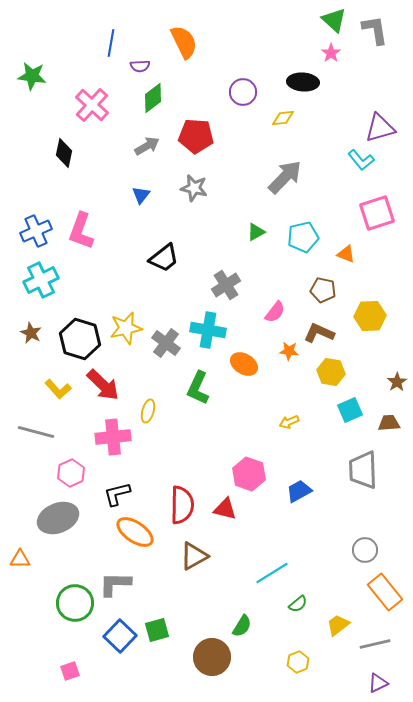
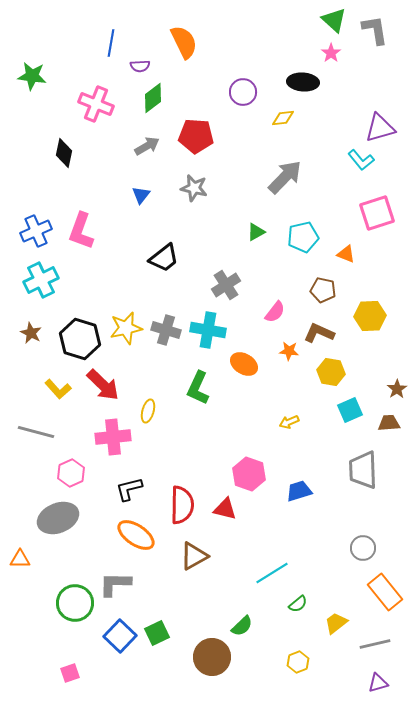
pink cross at (92, 105): moved 4 px right, 1 px up; rotated 20 degrees counterclockwise
gray cross at (166, 343): moved 13 px up; rotated 20 degrees counterclockwise
brown star at (397, 382): moved 7 px down
blue trapezoid at (299, 491): rotated 12 degrees clockwise
black L-shape at (117, 494): moved 12 px right, 5 px up
orange ellipse at (135, 532): moved 1 px right, 3 px down
gray circle at (365, 550): moved 2 px left, 2 px up
yellow trapezoid at (338, 625): moved 2 px left, 2 px up
green semicircle at (242, 626): rotated 15 degrees clockwise
green square at (157, 630): moved 3 px down; rotated 10 degrees counterclockwise
pink square at (70, 671): moved 2 px down
purple triangle at (378, 683): rotated 10 degrees clockwise
